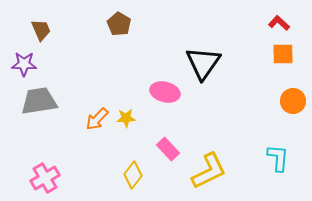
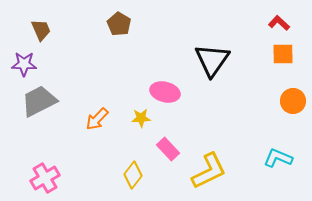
black triangle: moved 9 px right, 3 px up
gray trapezoid: rotated 18 degrees counterclockwise
yellow star: moved 15 px right
cyan L-shape: rotated 72 degrees counterclockwise
